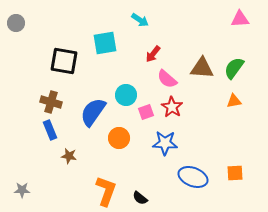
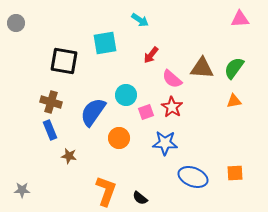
red arrow: moved 2 px left, 1 px down
pink semicircle: moved 5 px right
